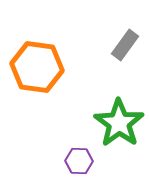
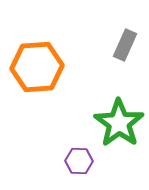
gray rectangle: rotated 12 degrees counterclockwise
orange hexagon: rotated 12 degrees counterclockwise
